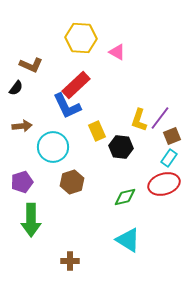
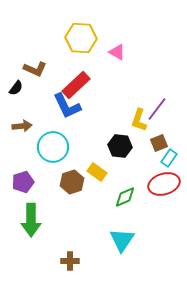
brown L-shape: moved 4 px right, 4 px down
purple line: moved 3 px left, 9 px up
yellow rectangle: moved 41 px down; rotated 30 degrees counterclockwise
brown square: moved 13 px left, 7 px down
black hexagon: moved 1 px left, 1 px up
purple pentagon: moved 1 px right
green diamond: rotated 10 degrees counterclockwise
cyan triangle: moved 6 px left; rotated 32 degrees clockwise
